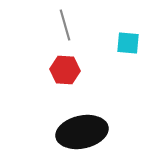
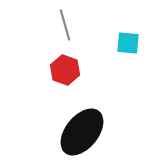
red hexagon: rotated 16 degrees clockwise
black ellipse: rotated 39 degrees counterclockwise
